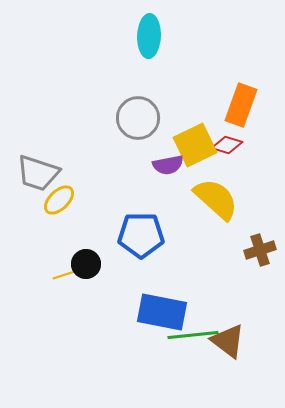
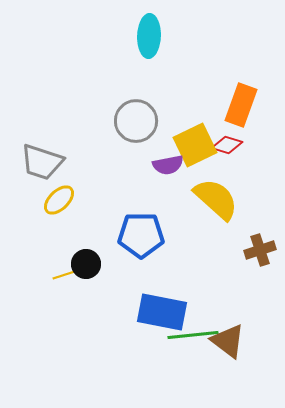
gray circle: moved 2 px left, 3 px down
gray trapezoid: moved 4 px right, 11 px up
